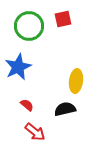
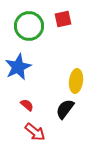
black semicircle: rotated 40 degrees counterclockwise
